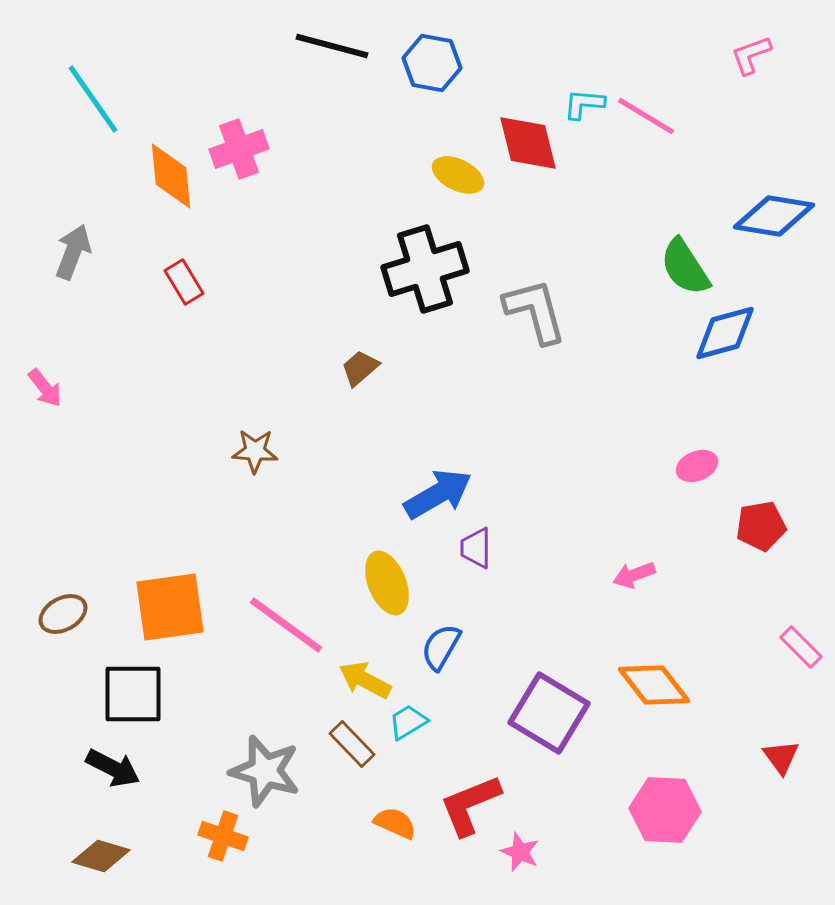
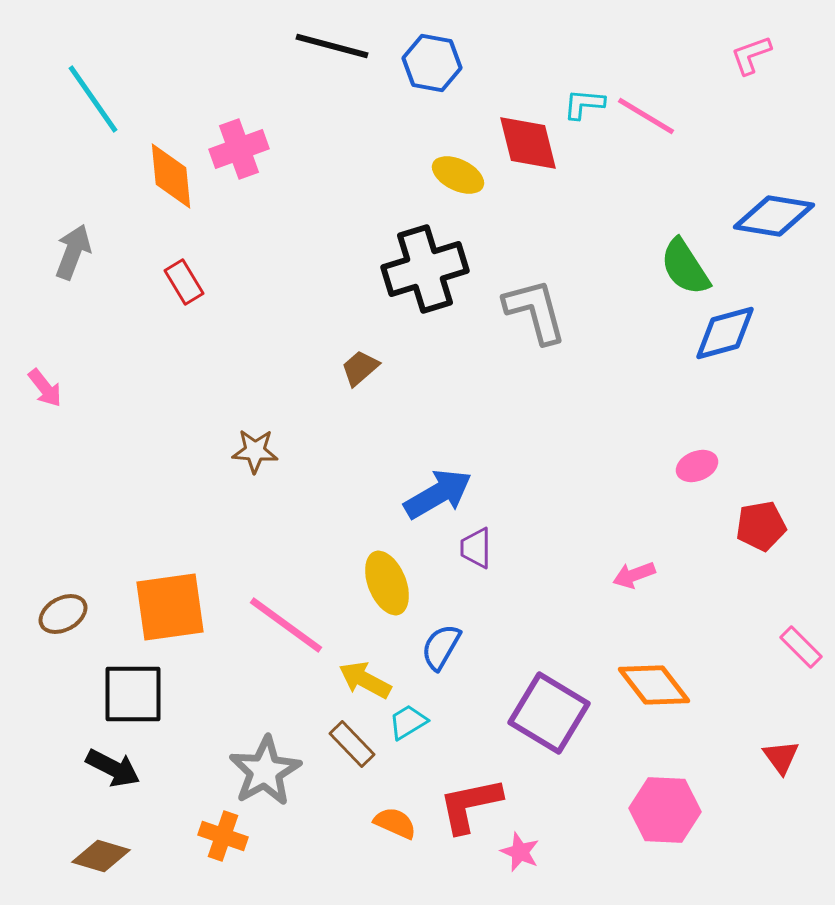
gray star at (265, 771): rotated 26 degrees clockwise
red L-shape at (470, 805): rotated 10 degrees clockwise
